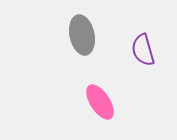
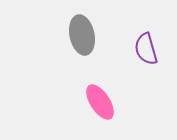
purple semicircle: moved 3 px right, 1 px up
